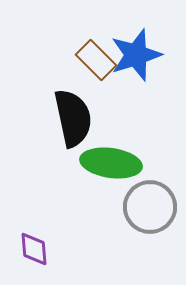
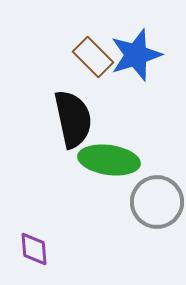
brown rectangle: moved 3 px left, 3 px up
black semicircle: moved 1 px down
green ellipse: moved 2 px left, 3 px up
gray circle: moved 7 px right, 5 px up
